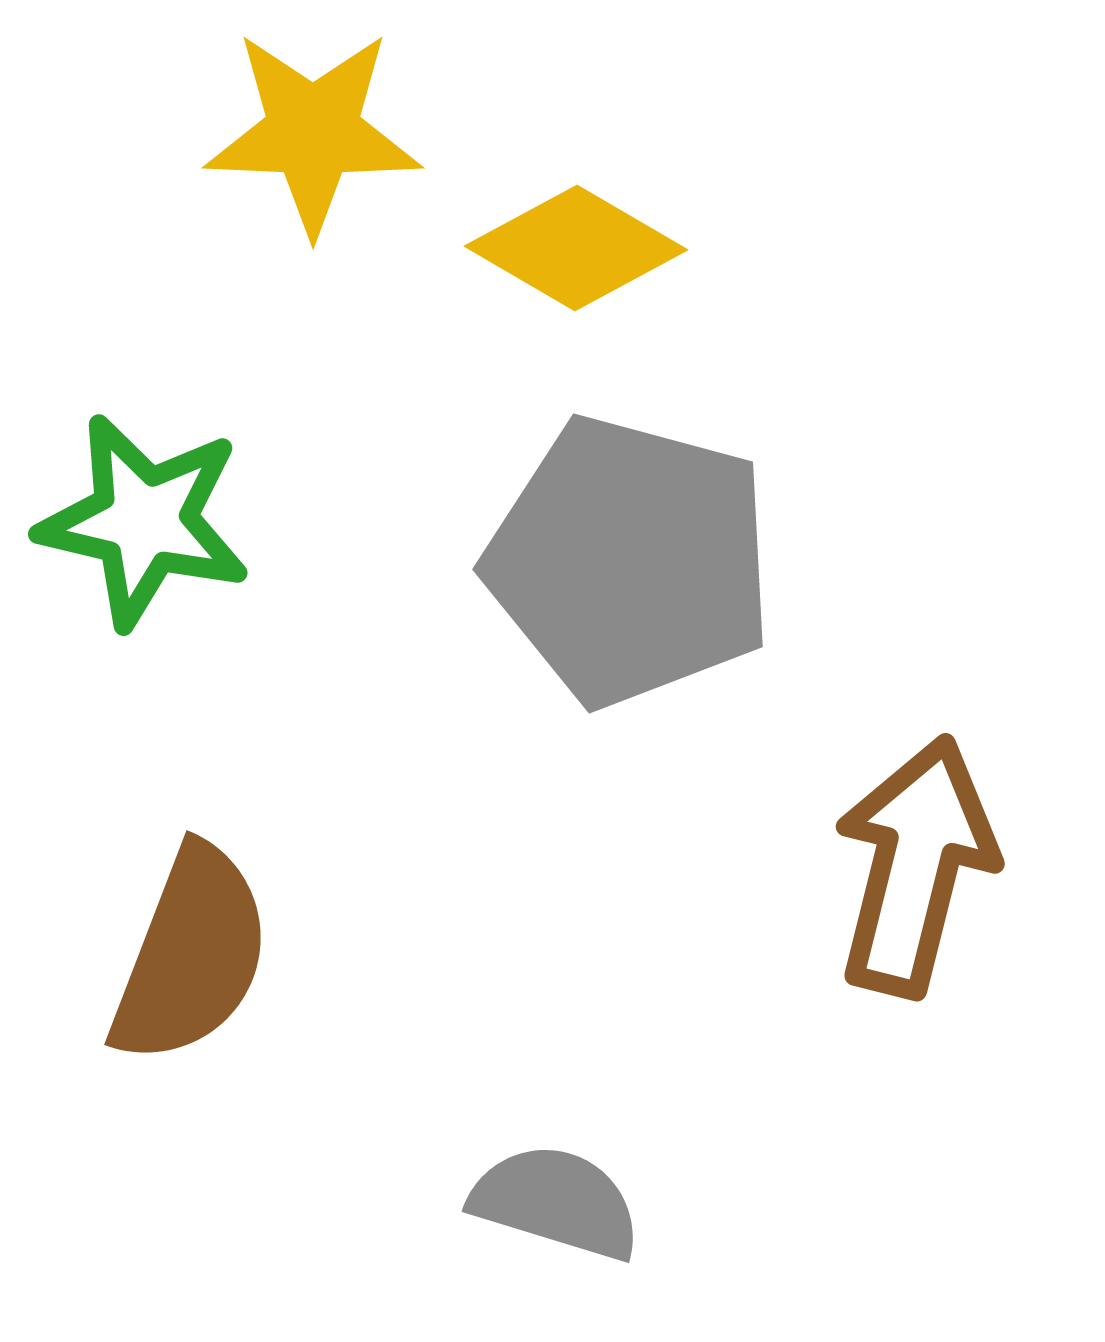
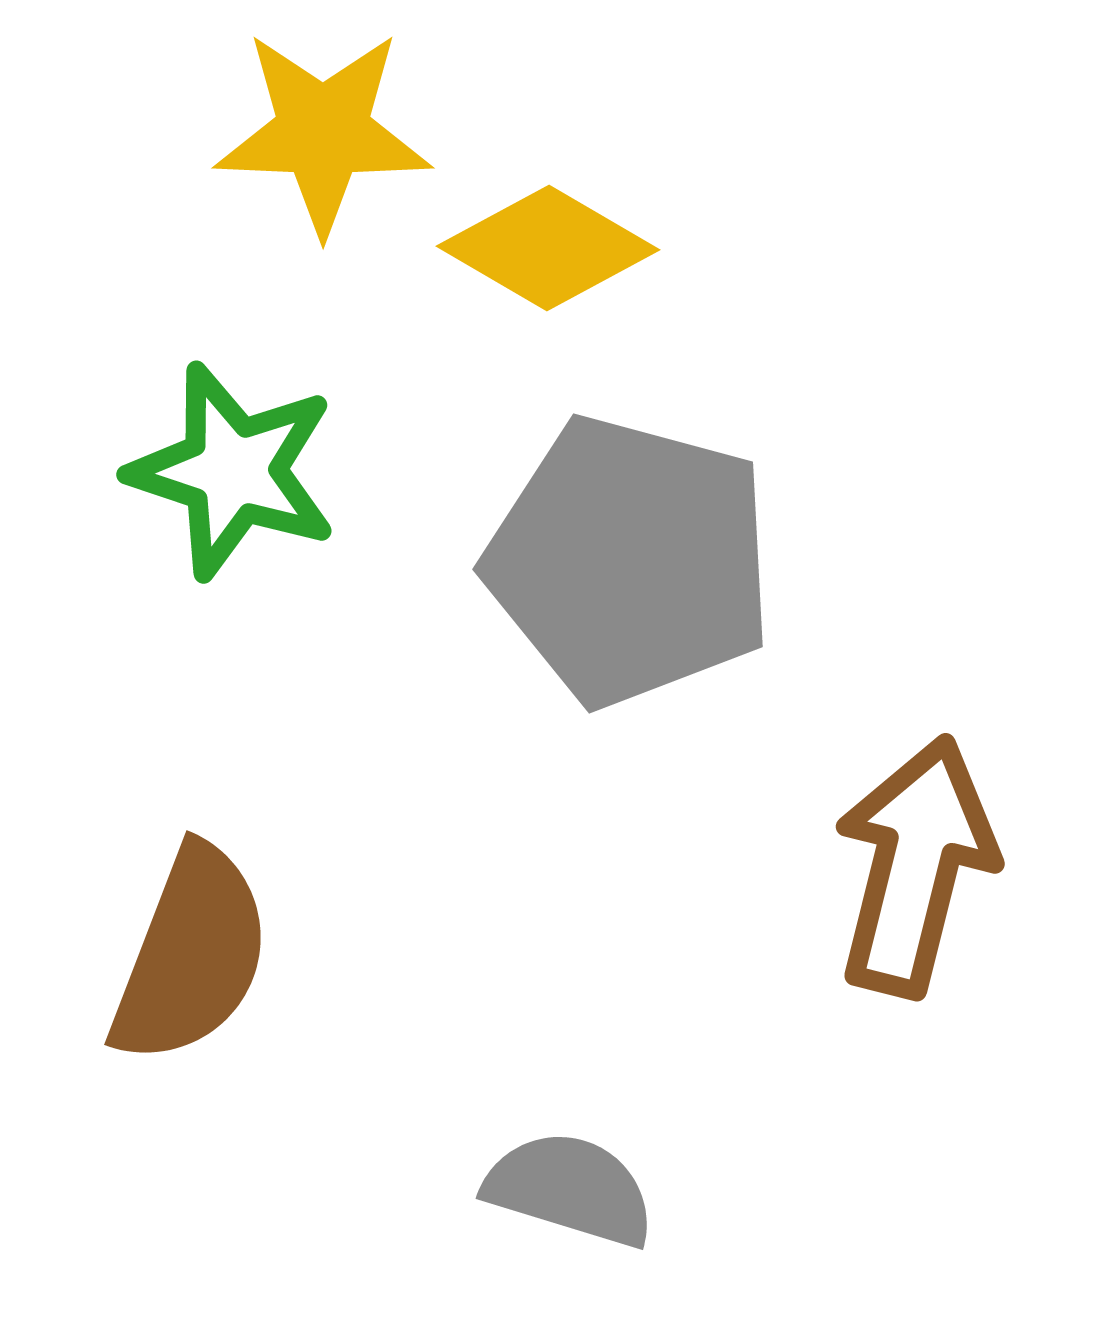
yellow star: moved 10 px right
yellow diamond: moved 28 px left
green star: moved 89 px right, 50 px up; rotated 5 degrees clockwise
gray semicircle: moved 14 px right, 13 px up
